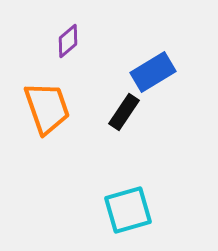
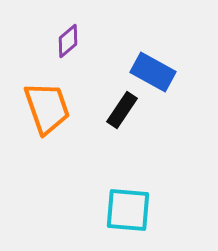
blue rectangle: rotated 60 degrees clockwise
black rectangle: moved 2 px left, 2 px up
cyan square: rotated 21 degrees clockwise
